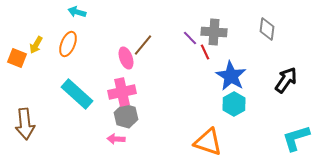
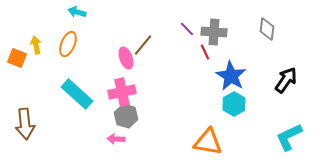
purple line: moved 3 px left, 9 px up
yellow arrow: rotated 138 degrees clockwise
cyan L-shape: moved 7 px left, 1 px up; rotated 8 degrees counterclockwise
orange triangle: rotated 8 degrees counterclockwise
